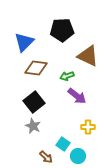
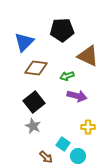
purple arrow: rotated 24 degrees counterclockwise
